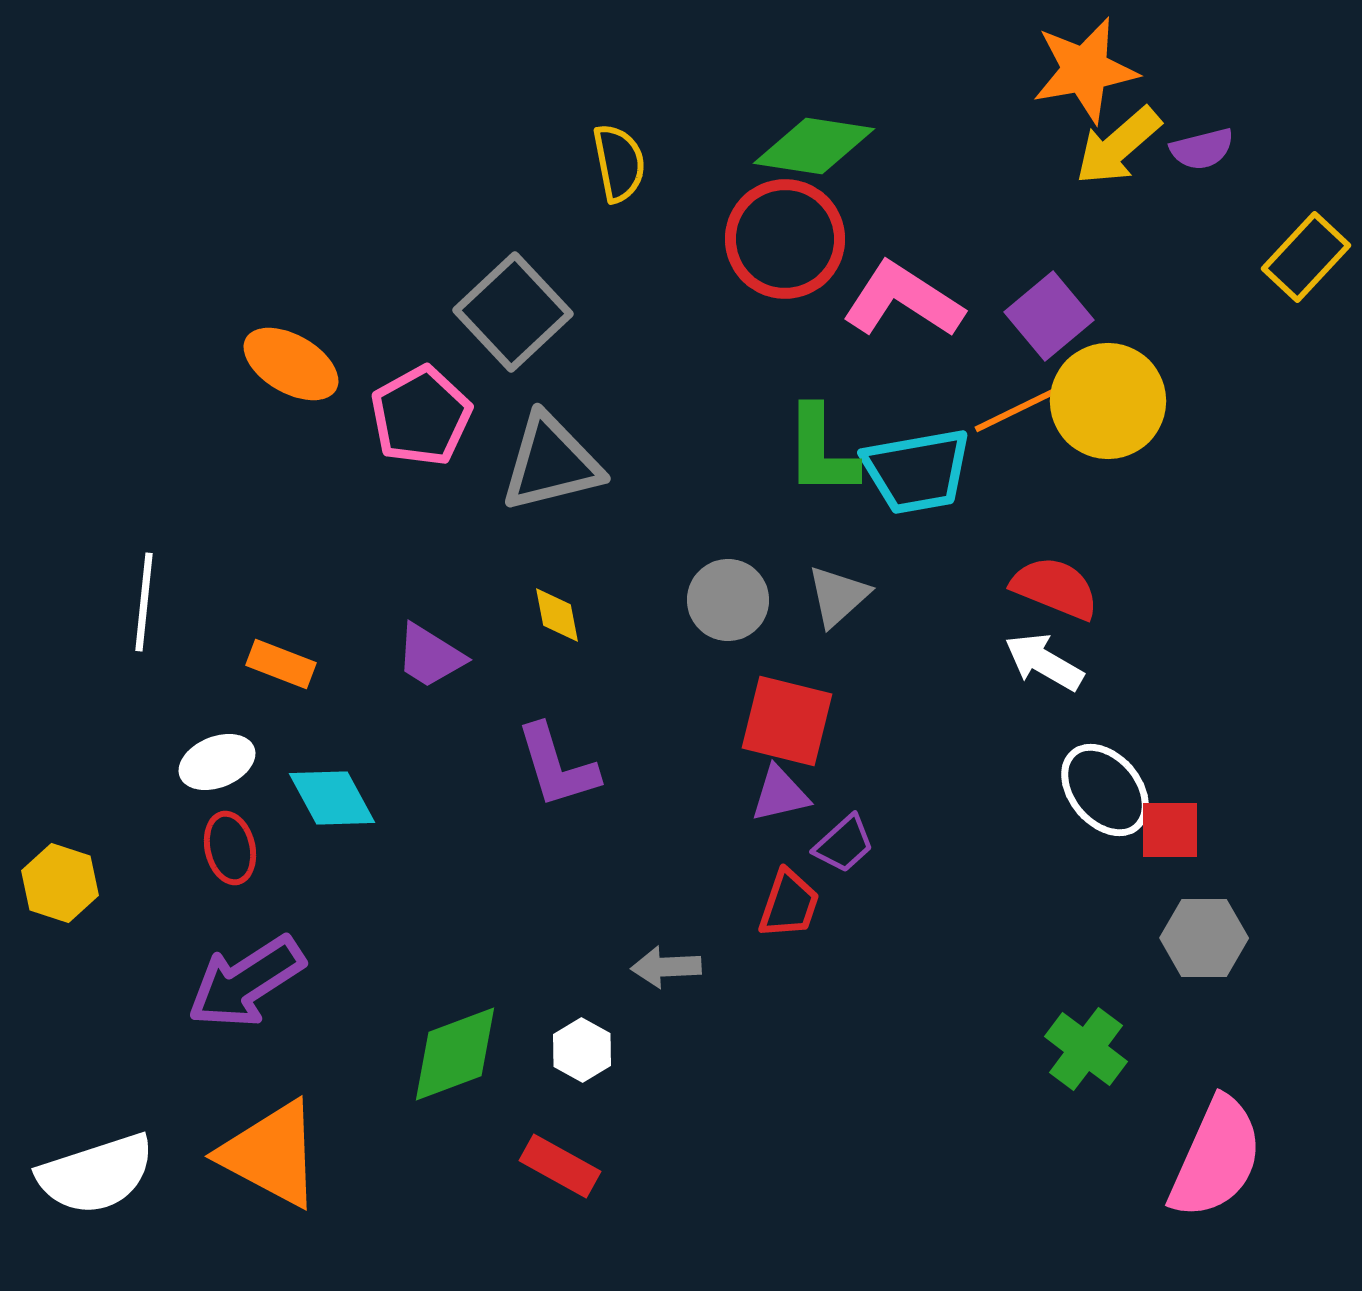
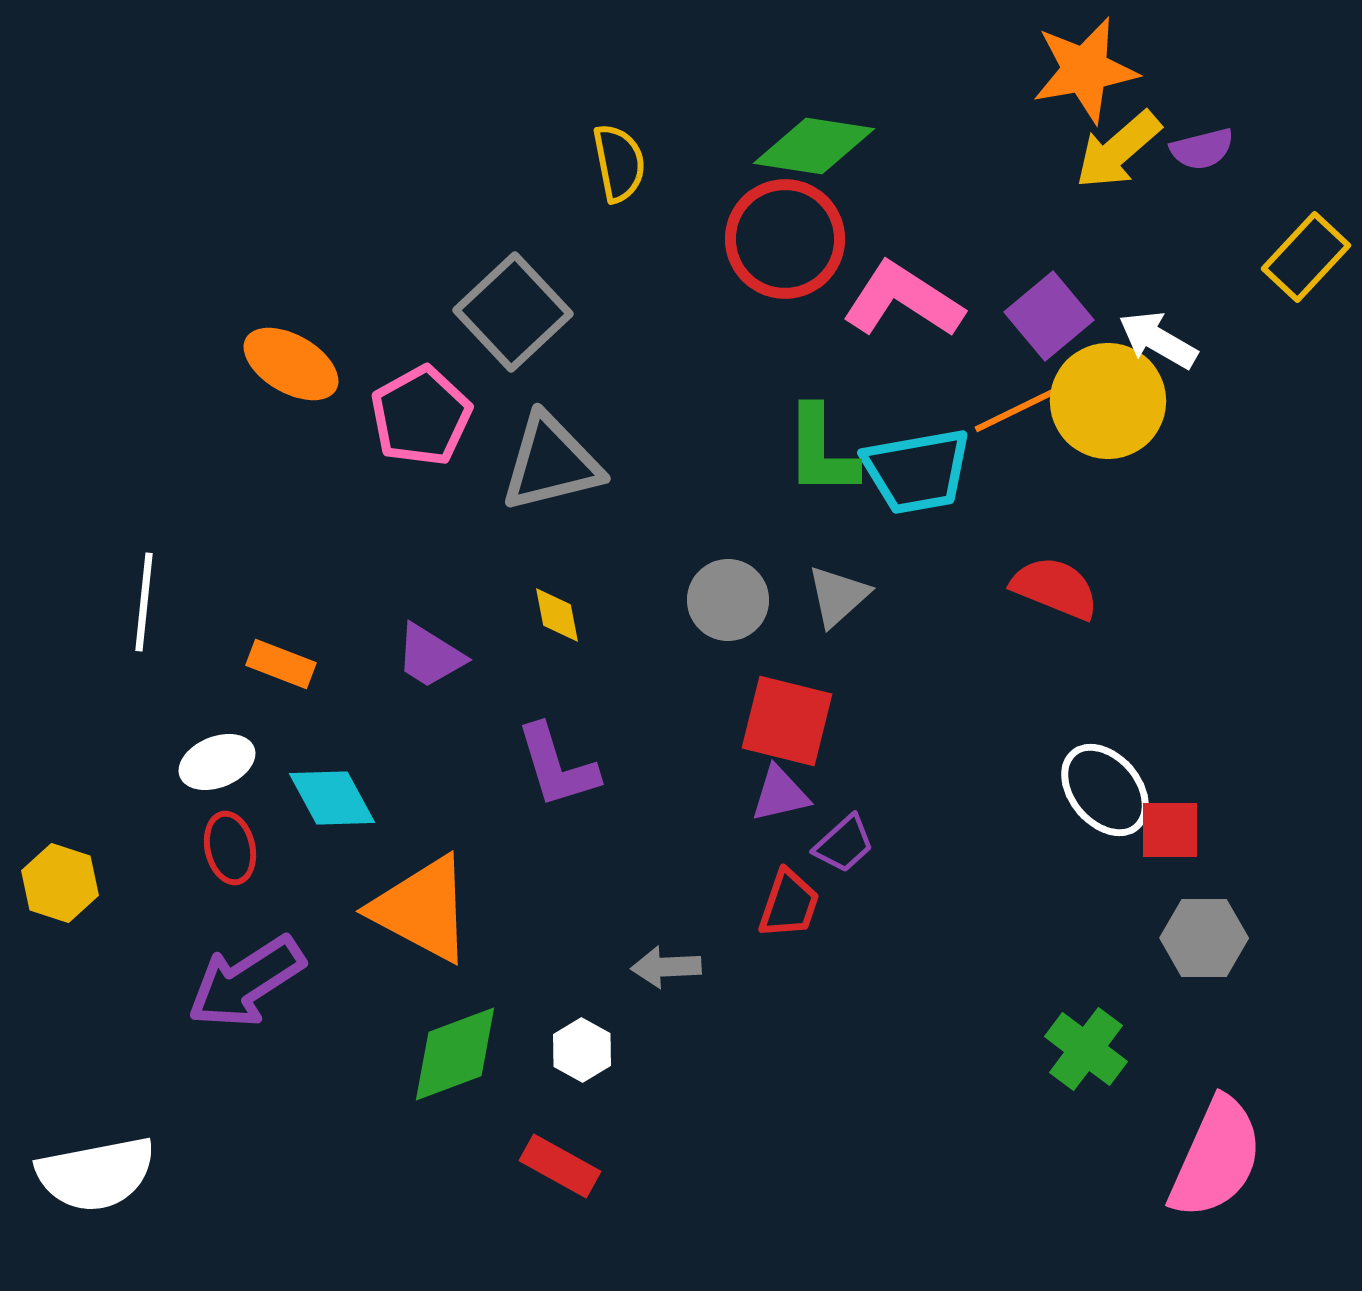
yellow arrow at (1118, 146): moved 4 px down
white arrow at (1044, 662): moved 114 px right, 322 px up
orange triangle at (271, 1154): moved 151 px right, 245 px up
white semicircle at (96, 1174): rotated 7 degrees clockwise
